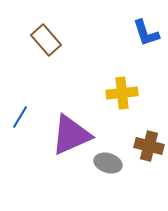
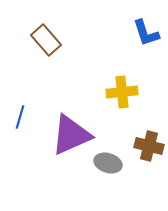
yellow cross: moved 1 px up
blue line: rotated 15 degrees counterclockwise
